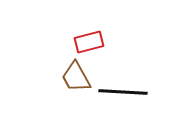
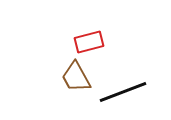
black line: rotated 24 degrees counterclockwise
